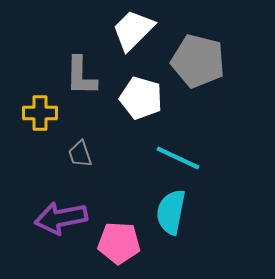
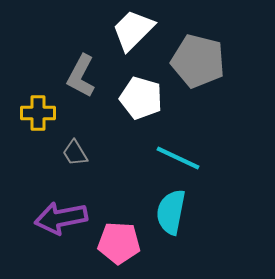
gray L-shape: rotated 27 degrees clockwise
yellow cross: moved 2 px left
gray trapezoid: moved 5 px left, 1 px up; rotated 12 degrees counterclockwise
